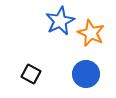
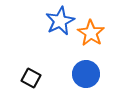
orange star: rotated 8 degrees clockwise
black square: moved 4 px down
